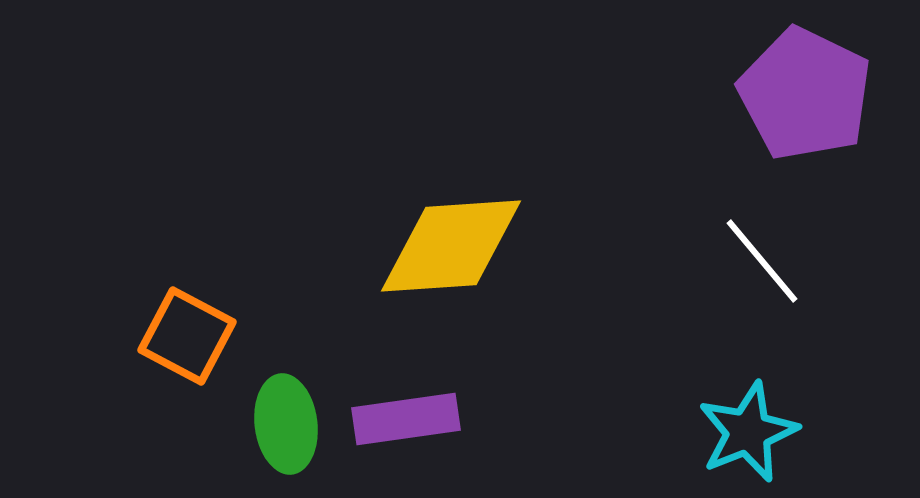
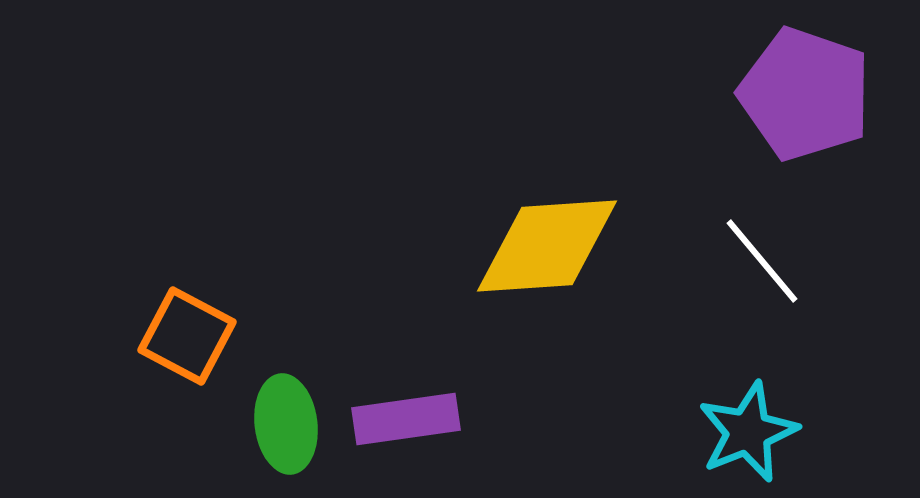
purple pentagon: rotated 7 degrees counterclockwise
yellow diamond: moved 96 px right
